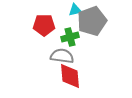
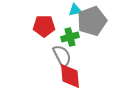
red pentagon: moved 1 px down
gray semicircle: rotated 55 degrees clockwise
